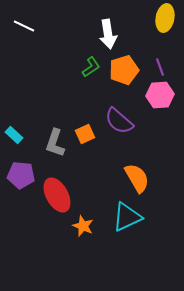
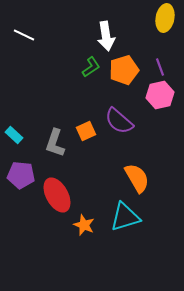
white line: moved 9 px down
white arrow: moved 2 px left, 2 px down
pink hexagon: rotated 8 degrees counterclockwise
orange square: moved 1 px right, 3 px up
cyan triangle: moved 2 px left; rotated 8 degrees clockwise
orange star: moved 1 px right, 1 px up
